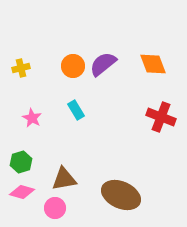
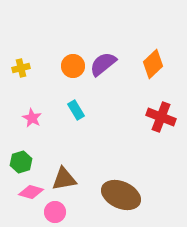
orange diamond: rotated 68 degrees clockwise
pink diamond: moved 9 px right
pink circle: moved 4 px down
